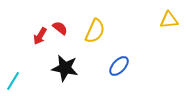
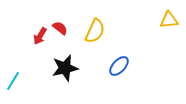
black star: rotated 24 degrees counterclockwise
